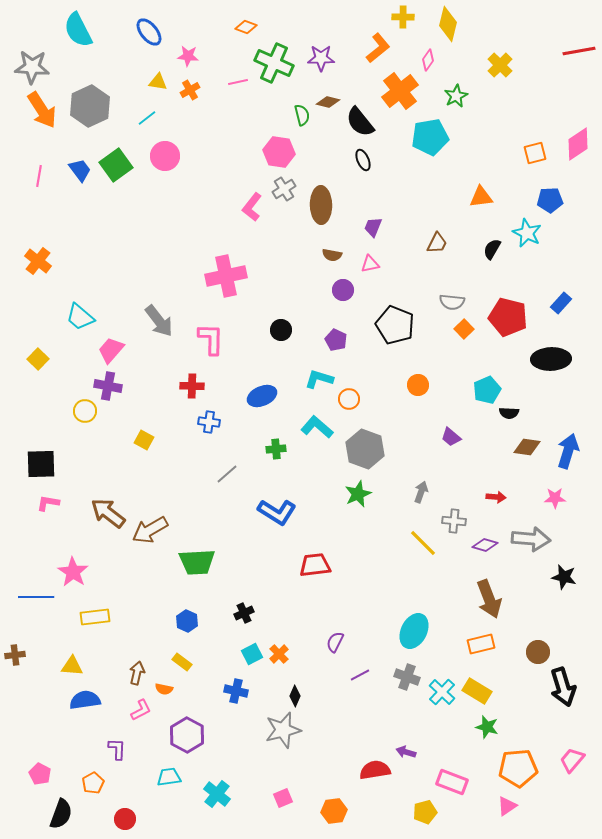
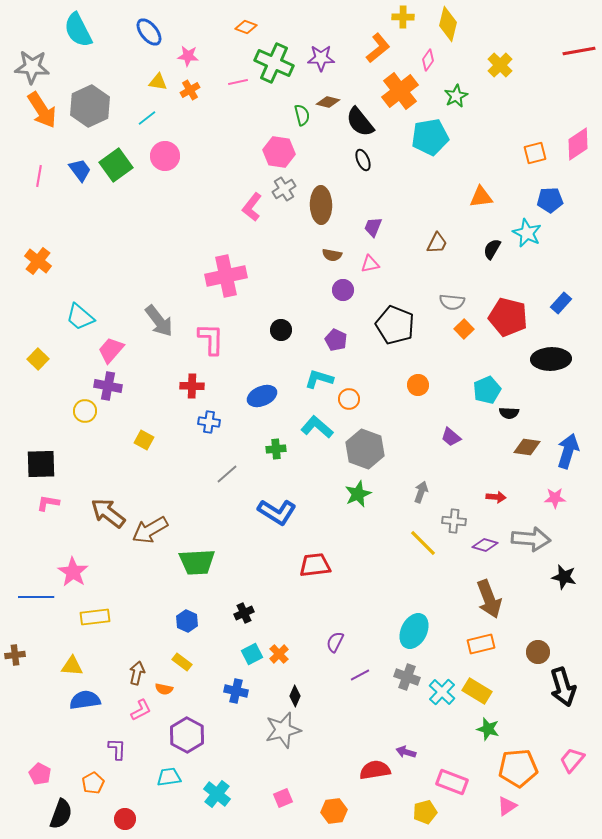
green star at (487, 727): moved 1 px right, 2 px down
